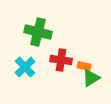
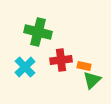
red cross: rotated 15 degrees counterclockwise
green triangle: moved 1 px right, 2 px down; rotated 12 degrees counterclockwise
